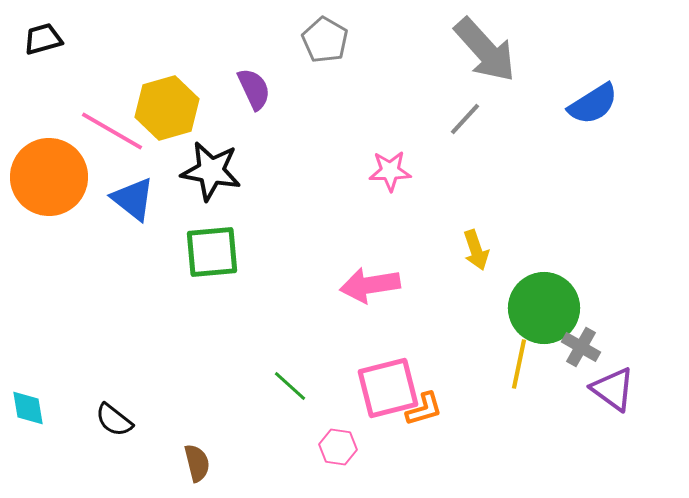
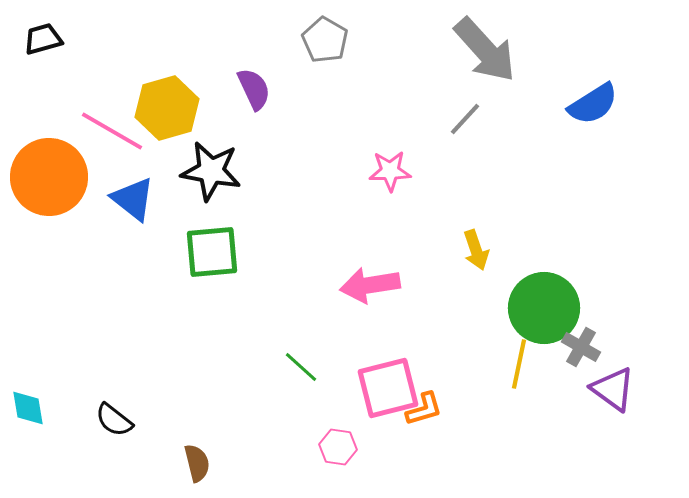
green line: moved 11 px right, 19 px up
